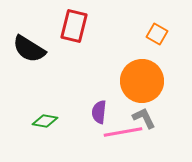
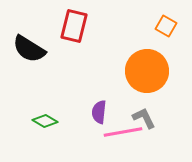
orange square: moved 9 px right, 8 px up
orange circle: moved 5 px right, 10 px up
green diamond: rotated 20 degrees clockwise
